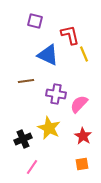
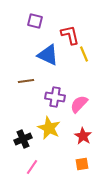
purple cross: moved 1 px left, 3 px down
